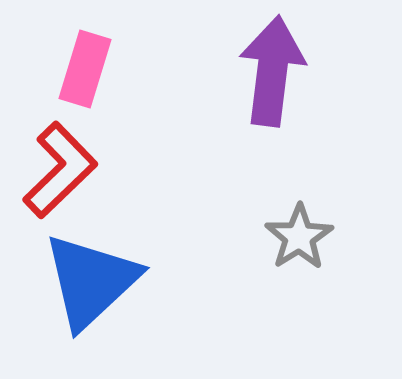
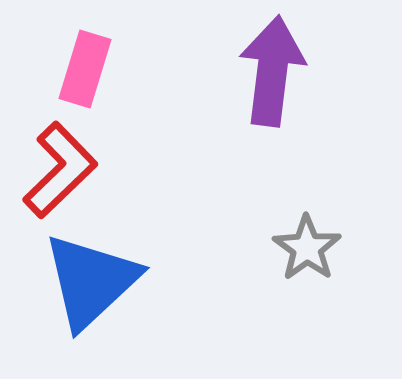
gray star: moved 8 px right, 11 px down; rotated 4 degrees counterclockwise
